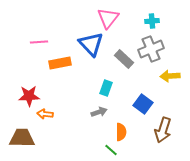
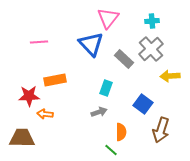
gray cross: rotated 20 degrees counterclockwise
orange rectangle: moved 5 px left, 17 px down
brown arrow: moved 2 px left
